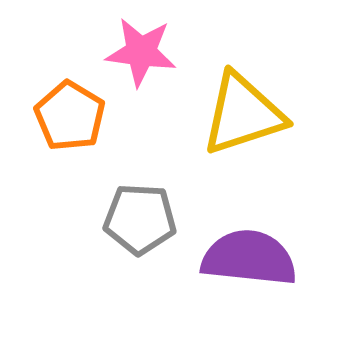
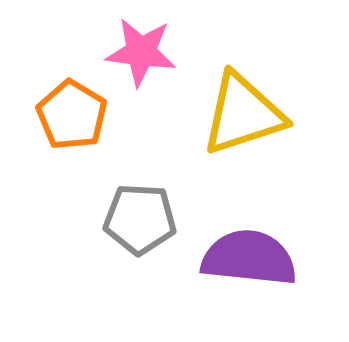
orange pentagon: moved 2 px right, 1 px up
